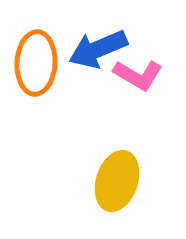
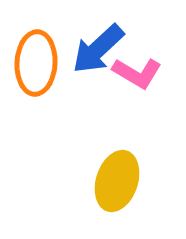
blue arrow: rotated 20 degrees counterclockwise
pink L-shape: moved 1 px left, 2 px up
